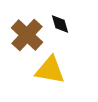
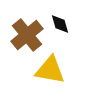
brown cross: rotated 8 degrees clockwise
